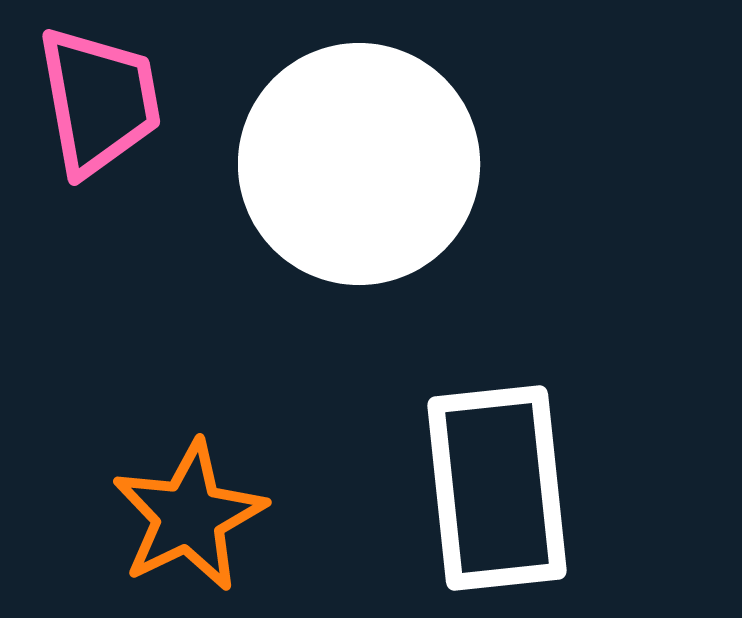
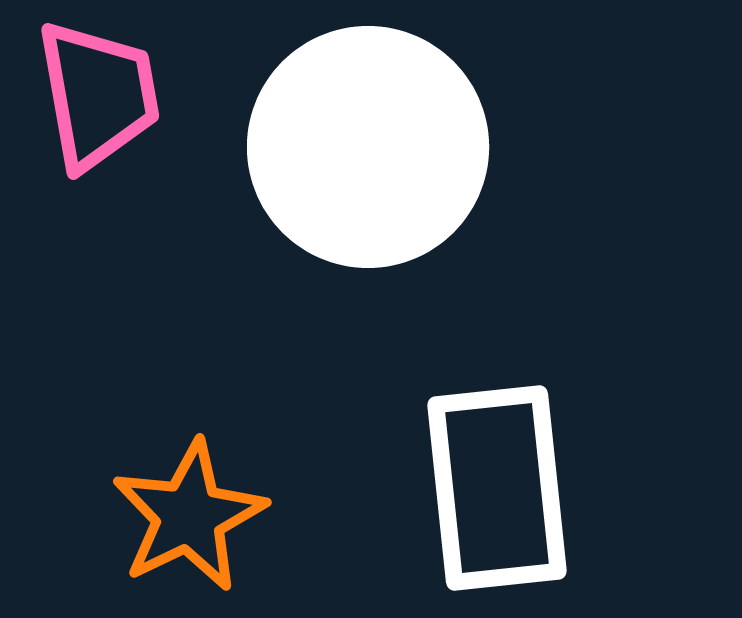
pink trapezoid: moved 1 px left, 6 px up
white circle: moved 9 px right, 17 px up
